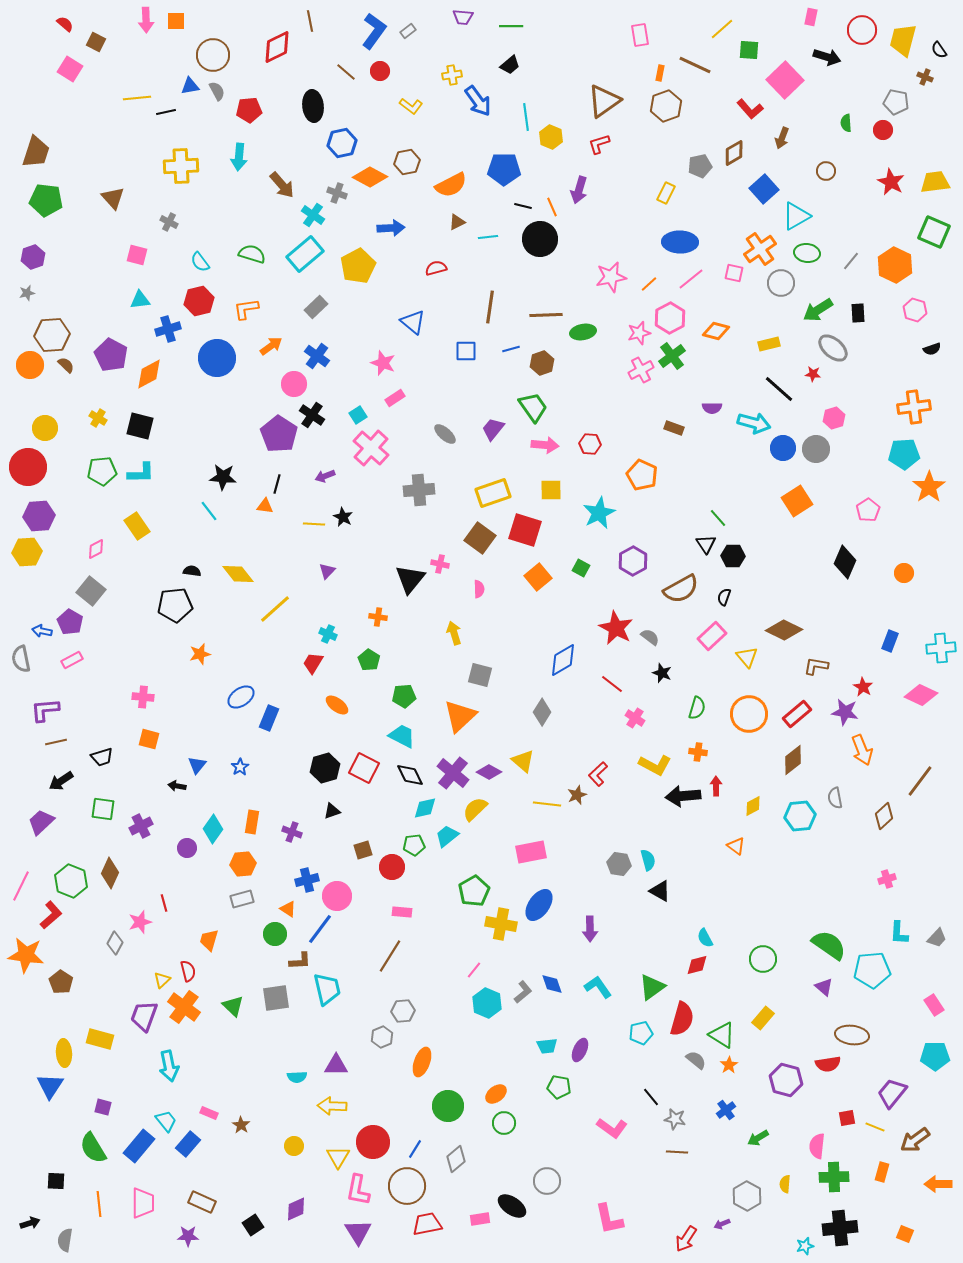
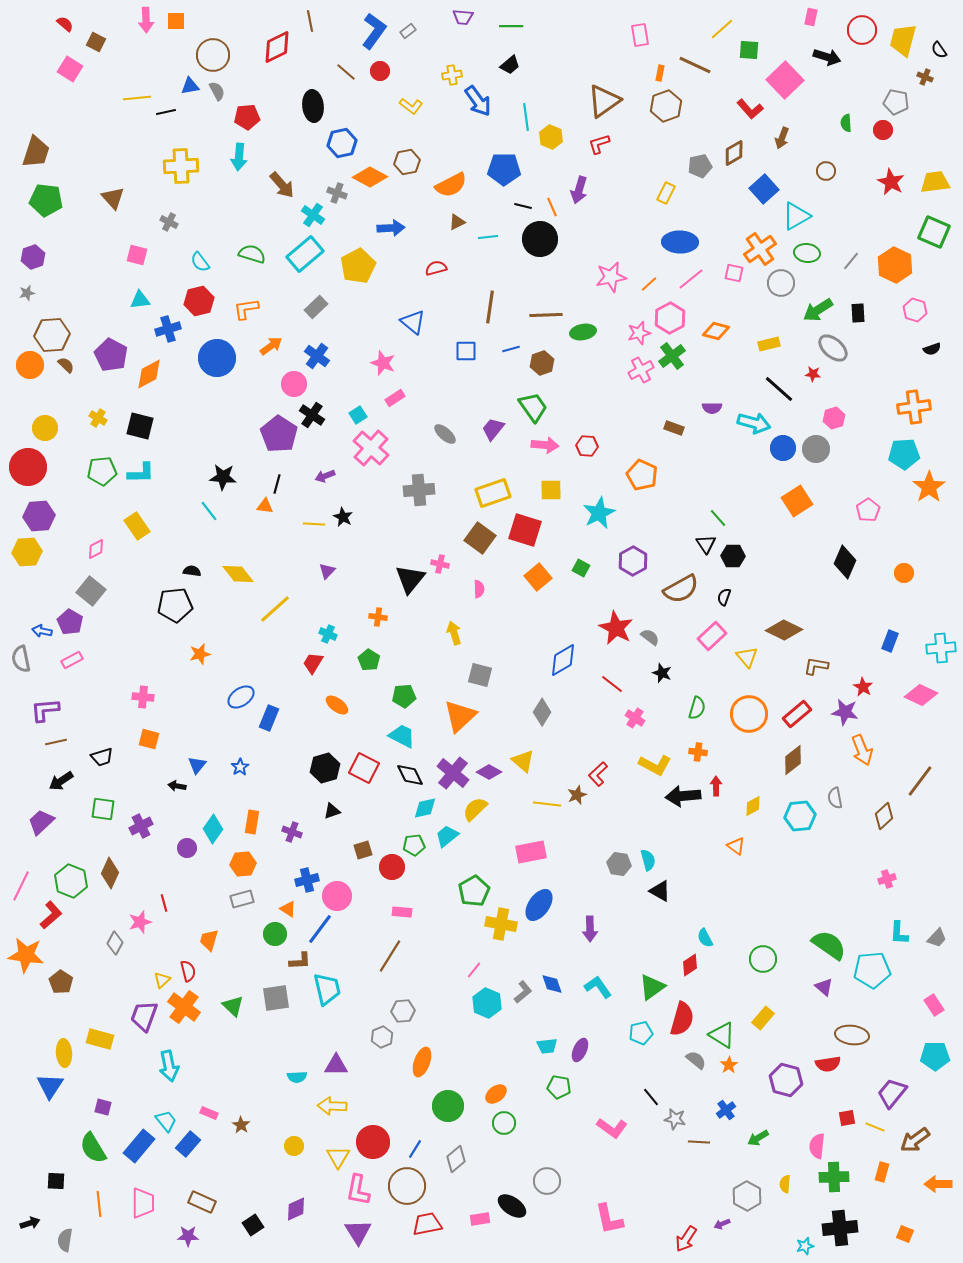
red pentagon at (249, 110): moved 2 px left, 7 px down
red hexagon at (590, 444): moved 3 px left, 2 px down
red diamond at (697, 965): moved 7 px left; rotated 20 degrees counterclockwise
brown line at (677, 1152): moved 22 px right, 10 px up
